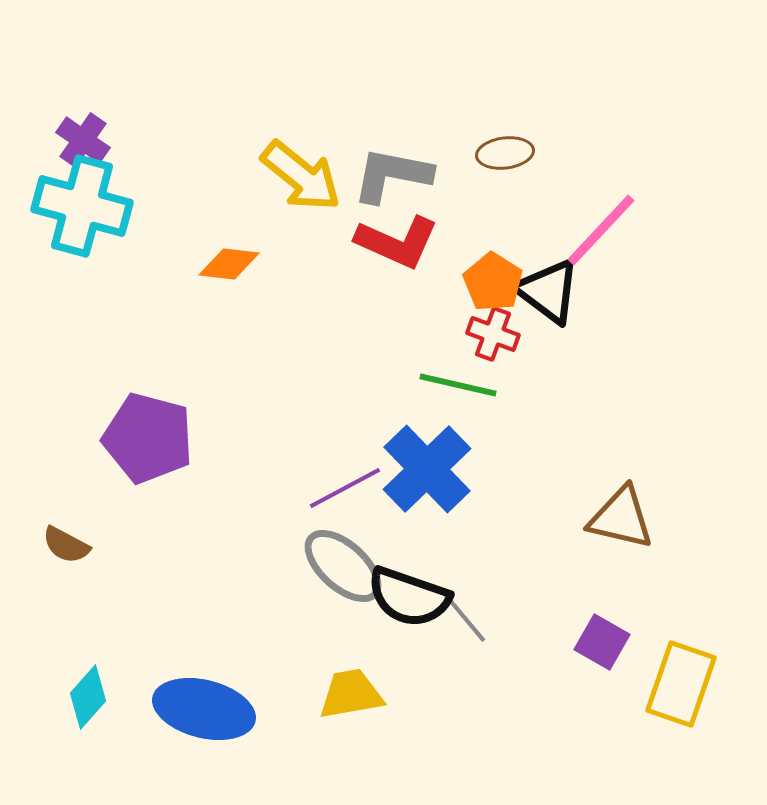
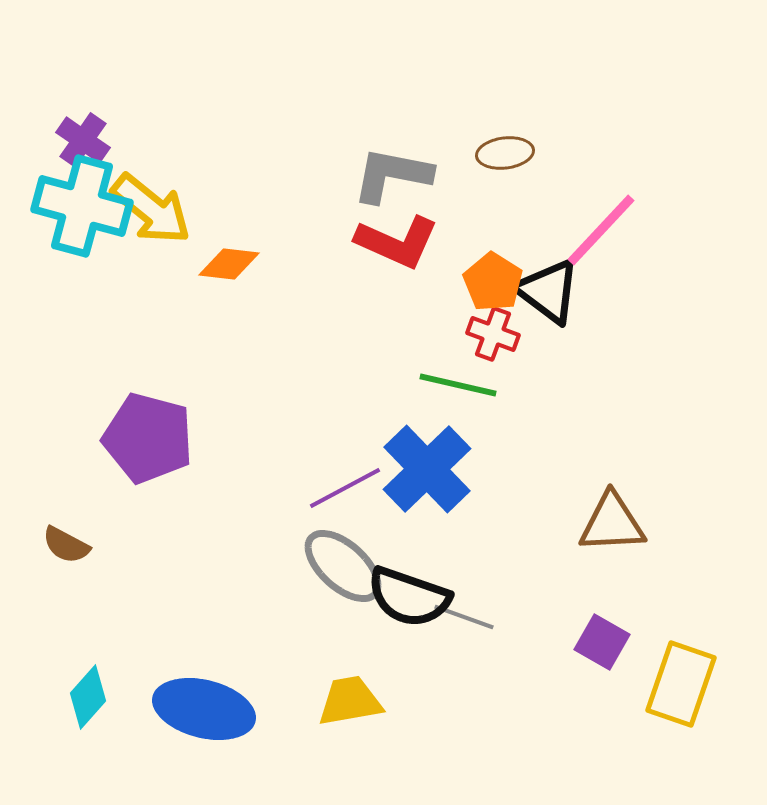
yellow arrow: moved 150 px left, 33 px down
brown triangle: moved 9 px left, 5 px down; rotated 16 degrees counterclockwise
gray line: rotated 30 degrees counterclockwise
yellow trapezoid: moved 1 px left, 7 px down
